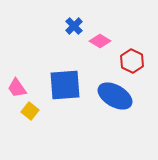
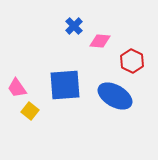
pink diamond: rotated 25 degrees counterclockwise
